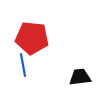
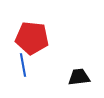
black trapezoid: moved 1 px left
